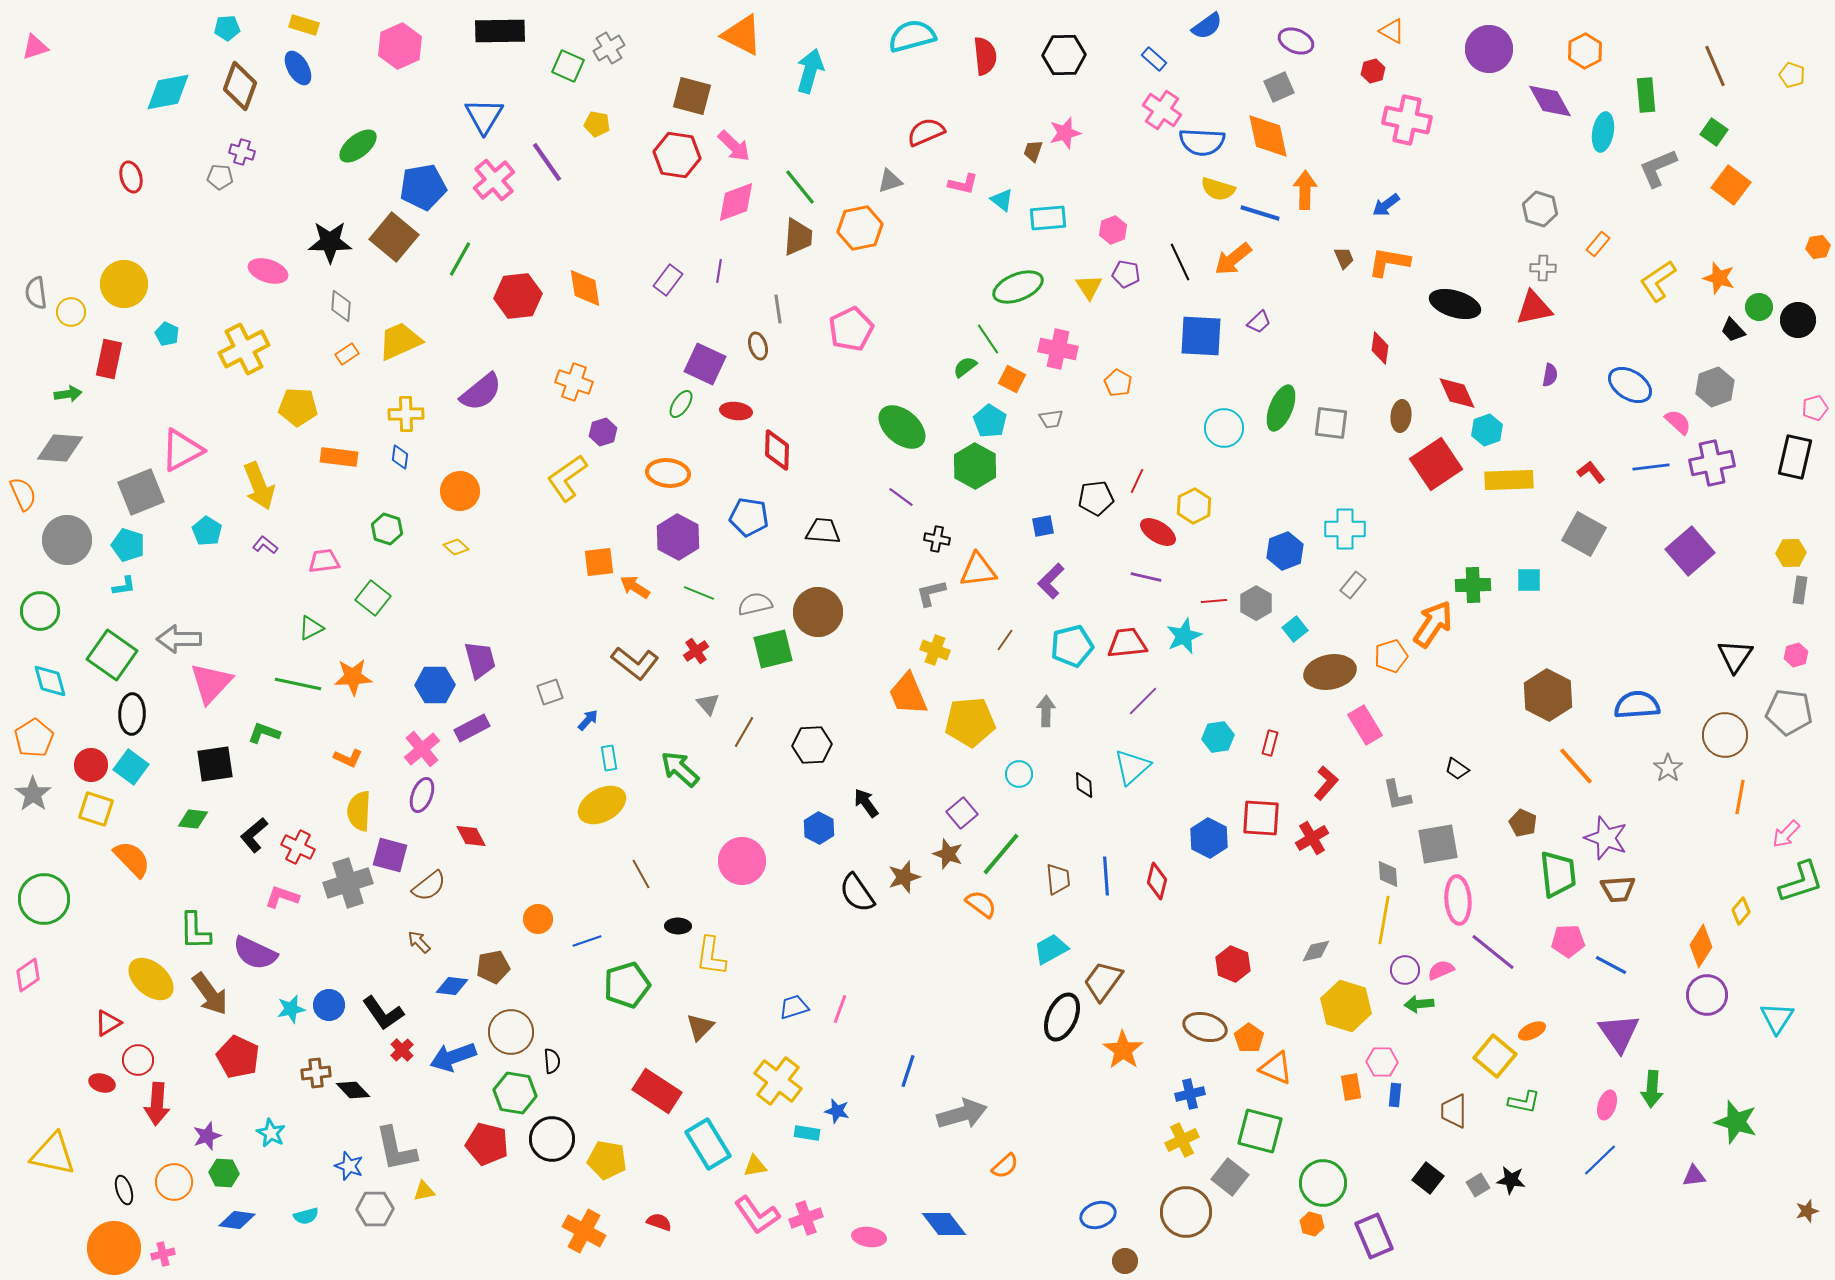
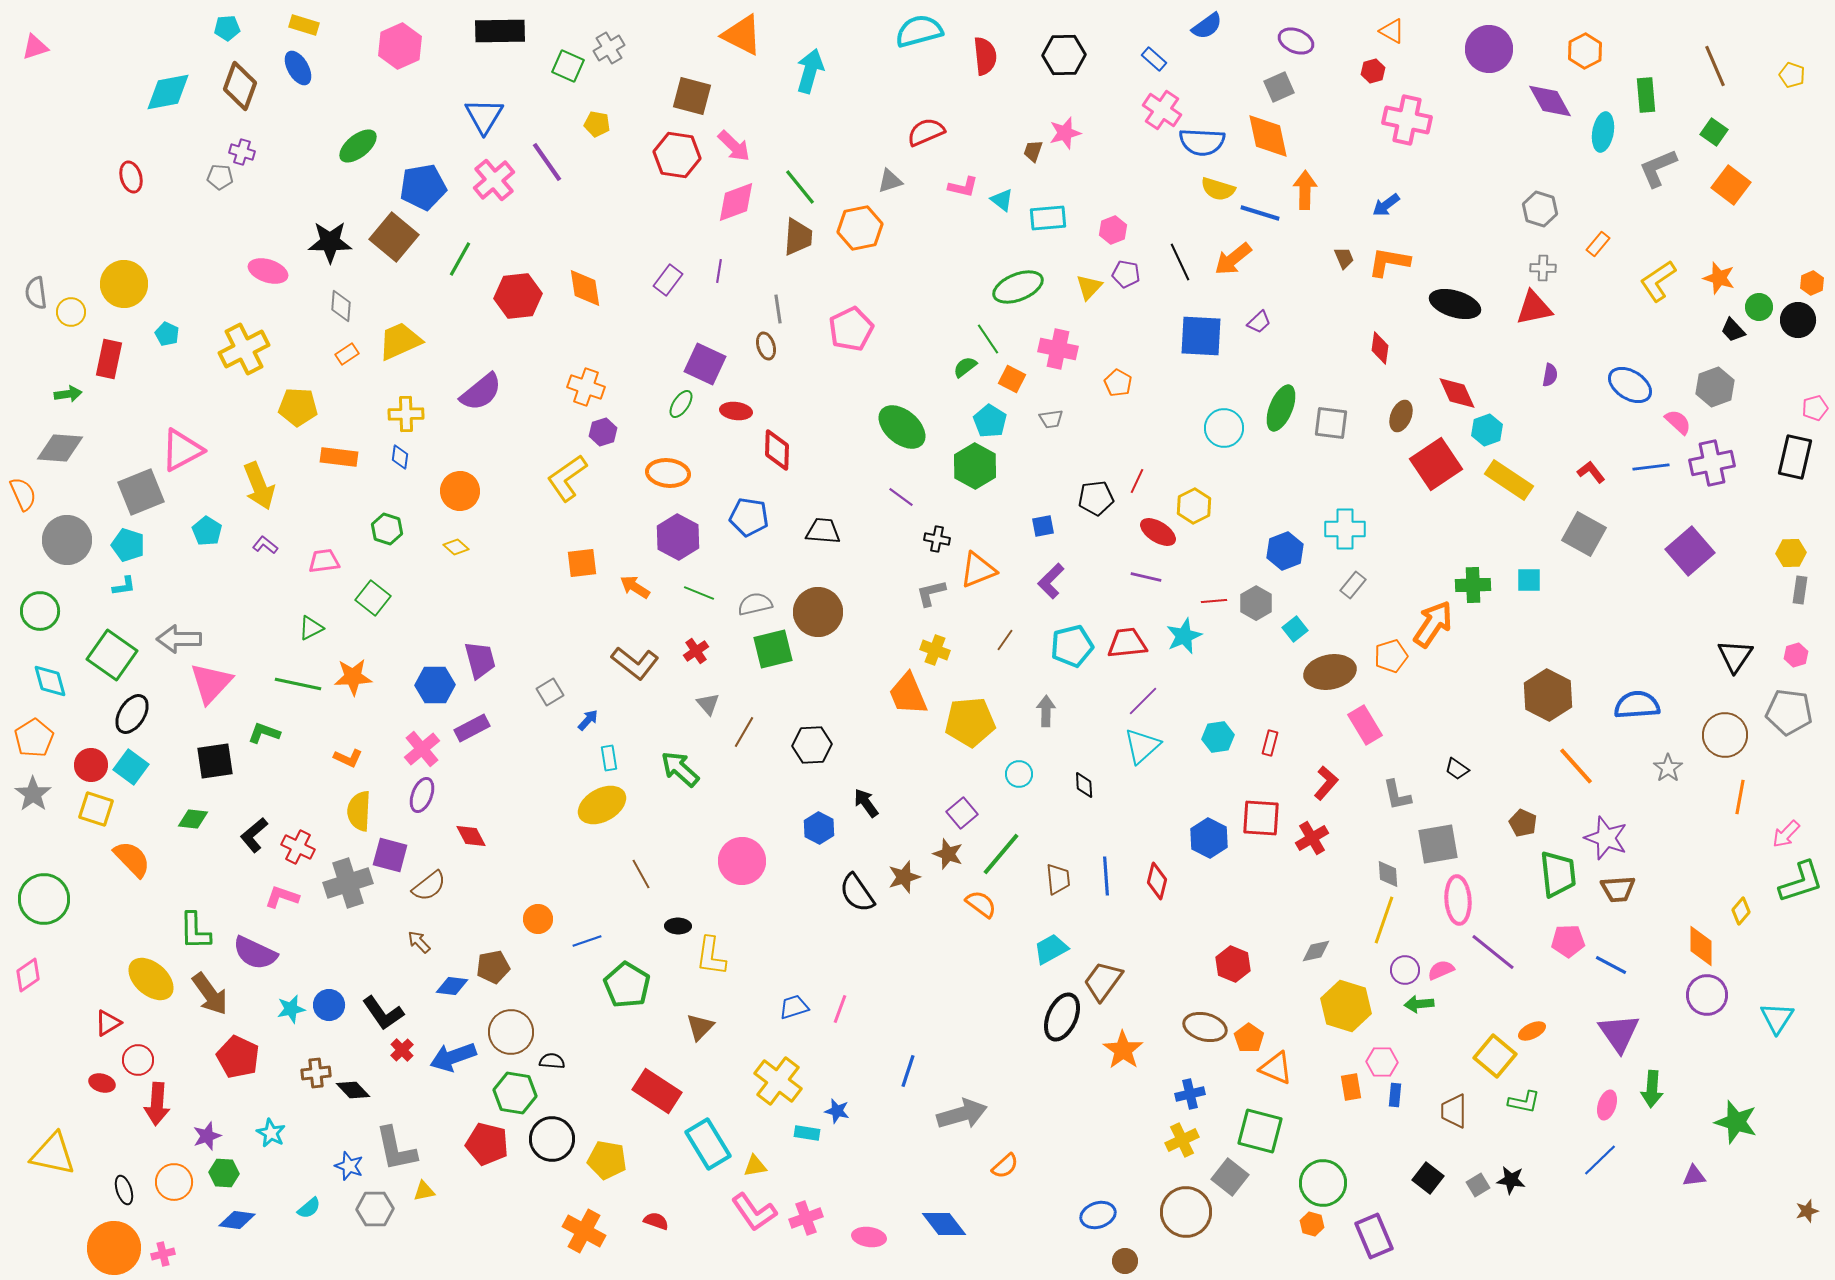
cyan semicircle at (912, 36): moved 7 px right, 5 px up
pink L-shape at (963, 184): moved 3 px down
orange hexagon at (1818, 247): moved 6 px left, 36 px down; rotated 15 degrees counterclockwise
yellow triangle at (1089, 287): rotated 16 degrees clockwise
brown ellipse at (758, 346): moved 8 px right
orange cross at (574, 382): moved 12 px right, 5 px down
brown ellipse at (1401, 416): rotated 16 degrees clockwise
yellow rectangle at (1509, 480): rotated 36 degrees clockwise
orange square at (599, 562): moved 17 px left, 1 px down
orange triangle at (978, 570): rotated 15 degrees counterclockwise
gray square at (550, 692): rotated 12 degrees counterclockwise
black ellipse at (132, 714): rotated 30 degrees clockwise
black square at (215, 764): moved 3 px up
cyan triangle at (1132, 767): moved 10 px right, 21 px up
yellow line at (1384, 920): rotated 9 degrees clockwise
orange diamond at (1701, 946): rotated 33 degrees counterclockwise
green pentagon at (627, 985): rotated 24 degrees counterclockwise
black semicircle at (552, 1061): rotated 80 degrees counterclockwise
pink L-shape at (757, 1215): moved 3 px left, 3 px up
cyan semicircle at (306, 1216): moved 3 px right, 8 px up; rotated 25 degrees counterclockwise
red semicircle at (659, 1222): moved 3 px left, 1 px up
